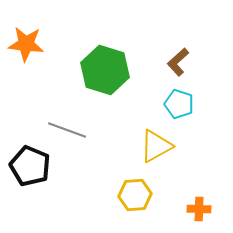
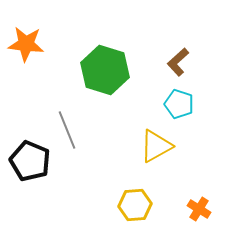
gray line: rotated 48 degrees clockwise
black pentagon: moved 5 px up
yellow hexagon: moved 10 px down
orange cross: rotated 30 degrees clockwise
